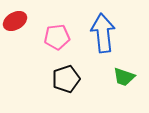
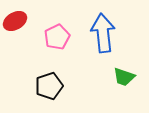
pink pentagon: rotated 20 degrees counterclockwise
black pentagon: moved 17 px left, 7 px down
